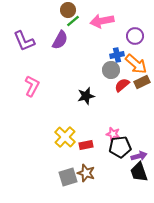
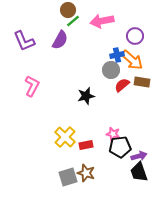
orange arrow: moved 4 px left, 4 px up
brown rectangle: rotated 35 degrees clockwise
